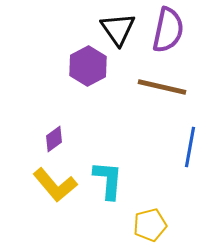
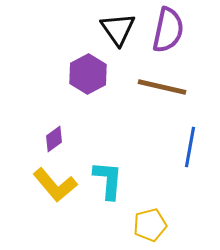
purple hexagon: moved 8 px down
